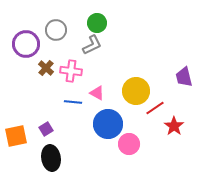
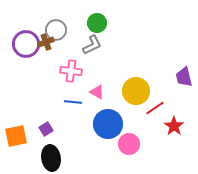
brown cross: moved 26 px up; rotated 28 degrees clockwise
pink triangle: moved 1 px up
